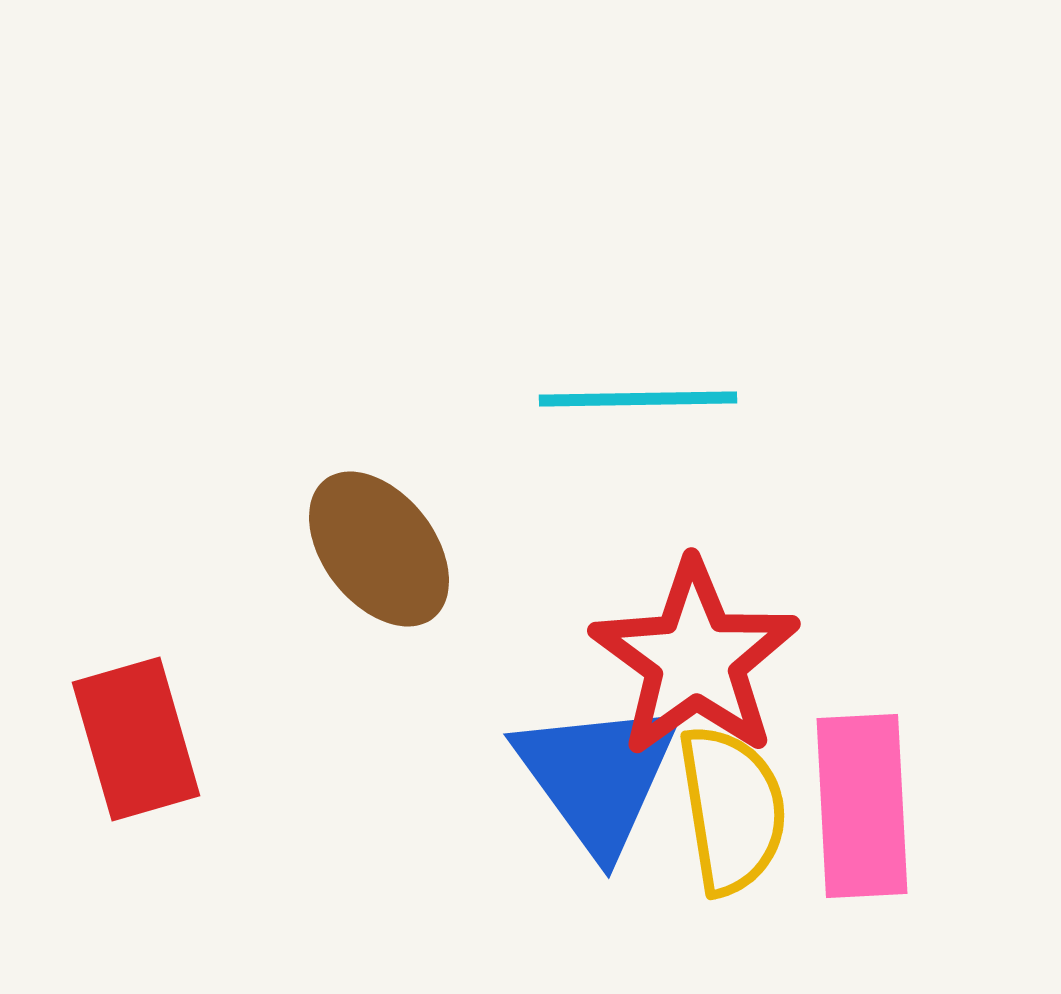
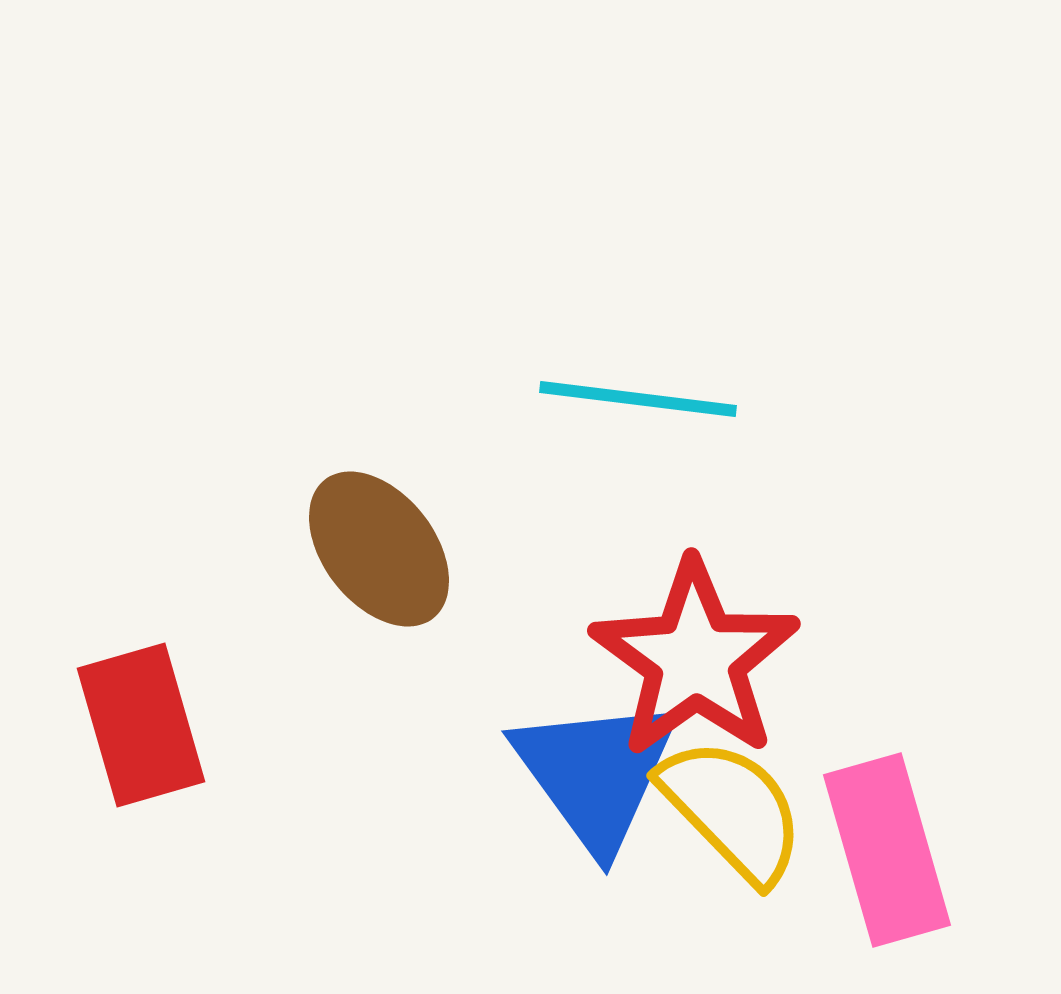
cyan line: rotated 8 degrees clockwise
red rectangle: moved 5 px right, 14 px up
blue triangle: moved 2 px left, 3 px up
pink rectangle: moved 25 px right, 44 px down; rotated 13 degrees counterclockwise
yellow semicircle: rotated 35 degrees counterclockwise
